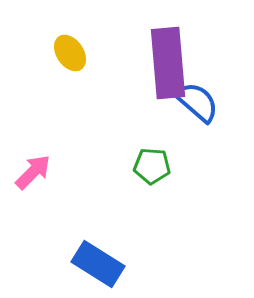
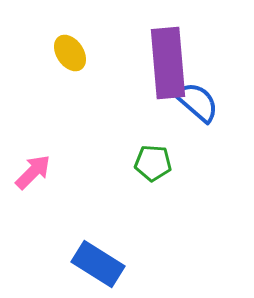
green pentagon: moved 1 px right, 3 px up
